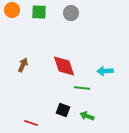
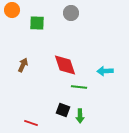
green square: moved 2 px left, 11 px down
red diamond: moved 1 px right, 1 px up
green line: moved 3 px left, 1 px up
green arrow: moved 7 px left; rotated 112 degrees counterclockwise
